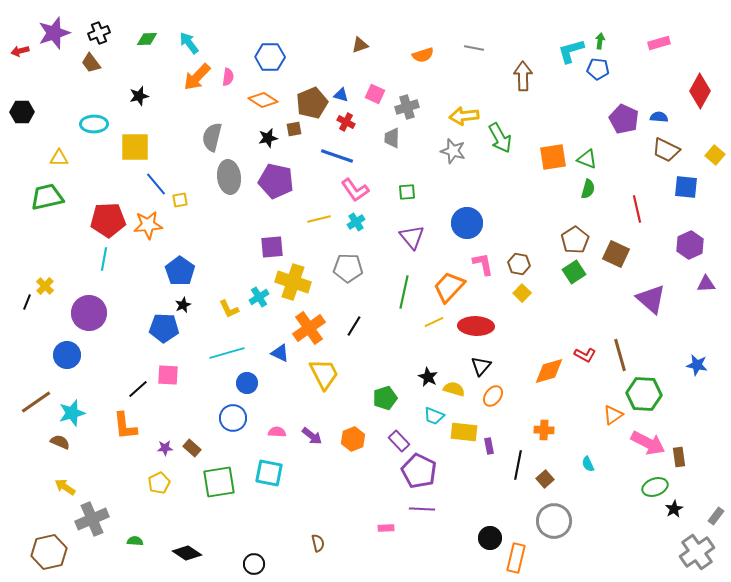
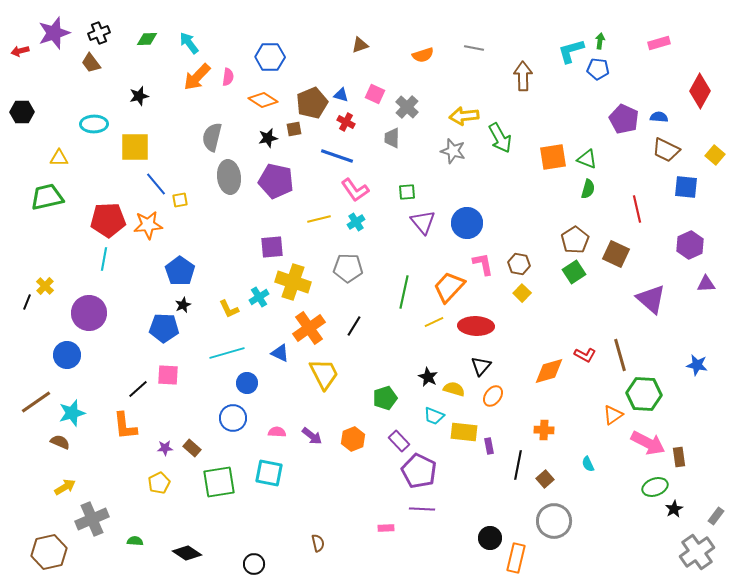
gray cross at (407, 107): rotated 30 degrees counterclockwise
purple triangle at (412, 237): moved 11 px right, 15 px up
yellow arrow at (65, 487): rotated 115 degrees clockwise
